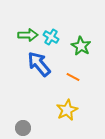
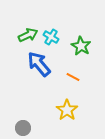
green arrow: rotated 24 degrees counterclockwise
yellow star: rotated 10 degrees counterclockwise
